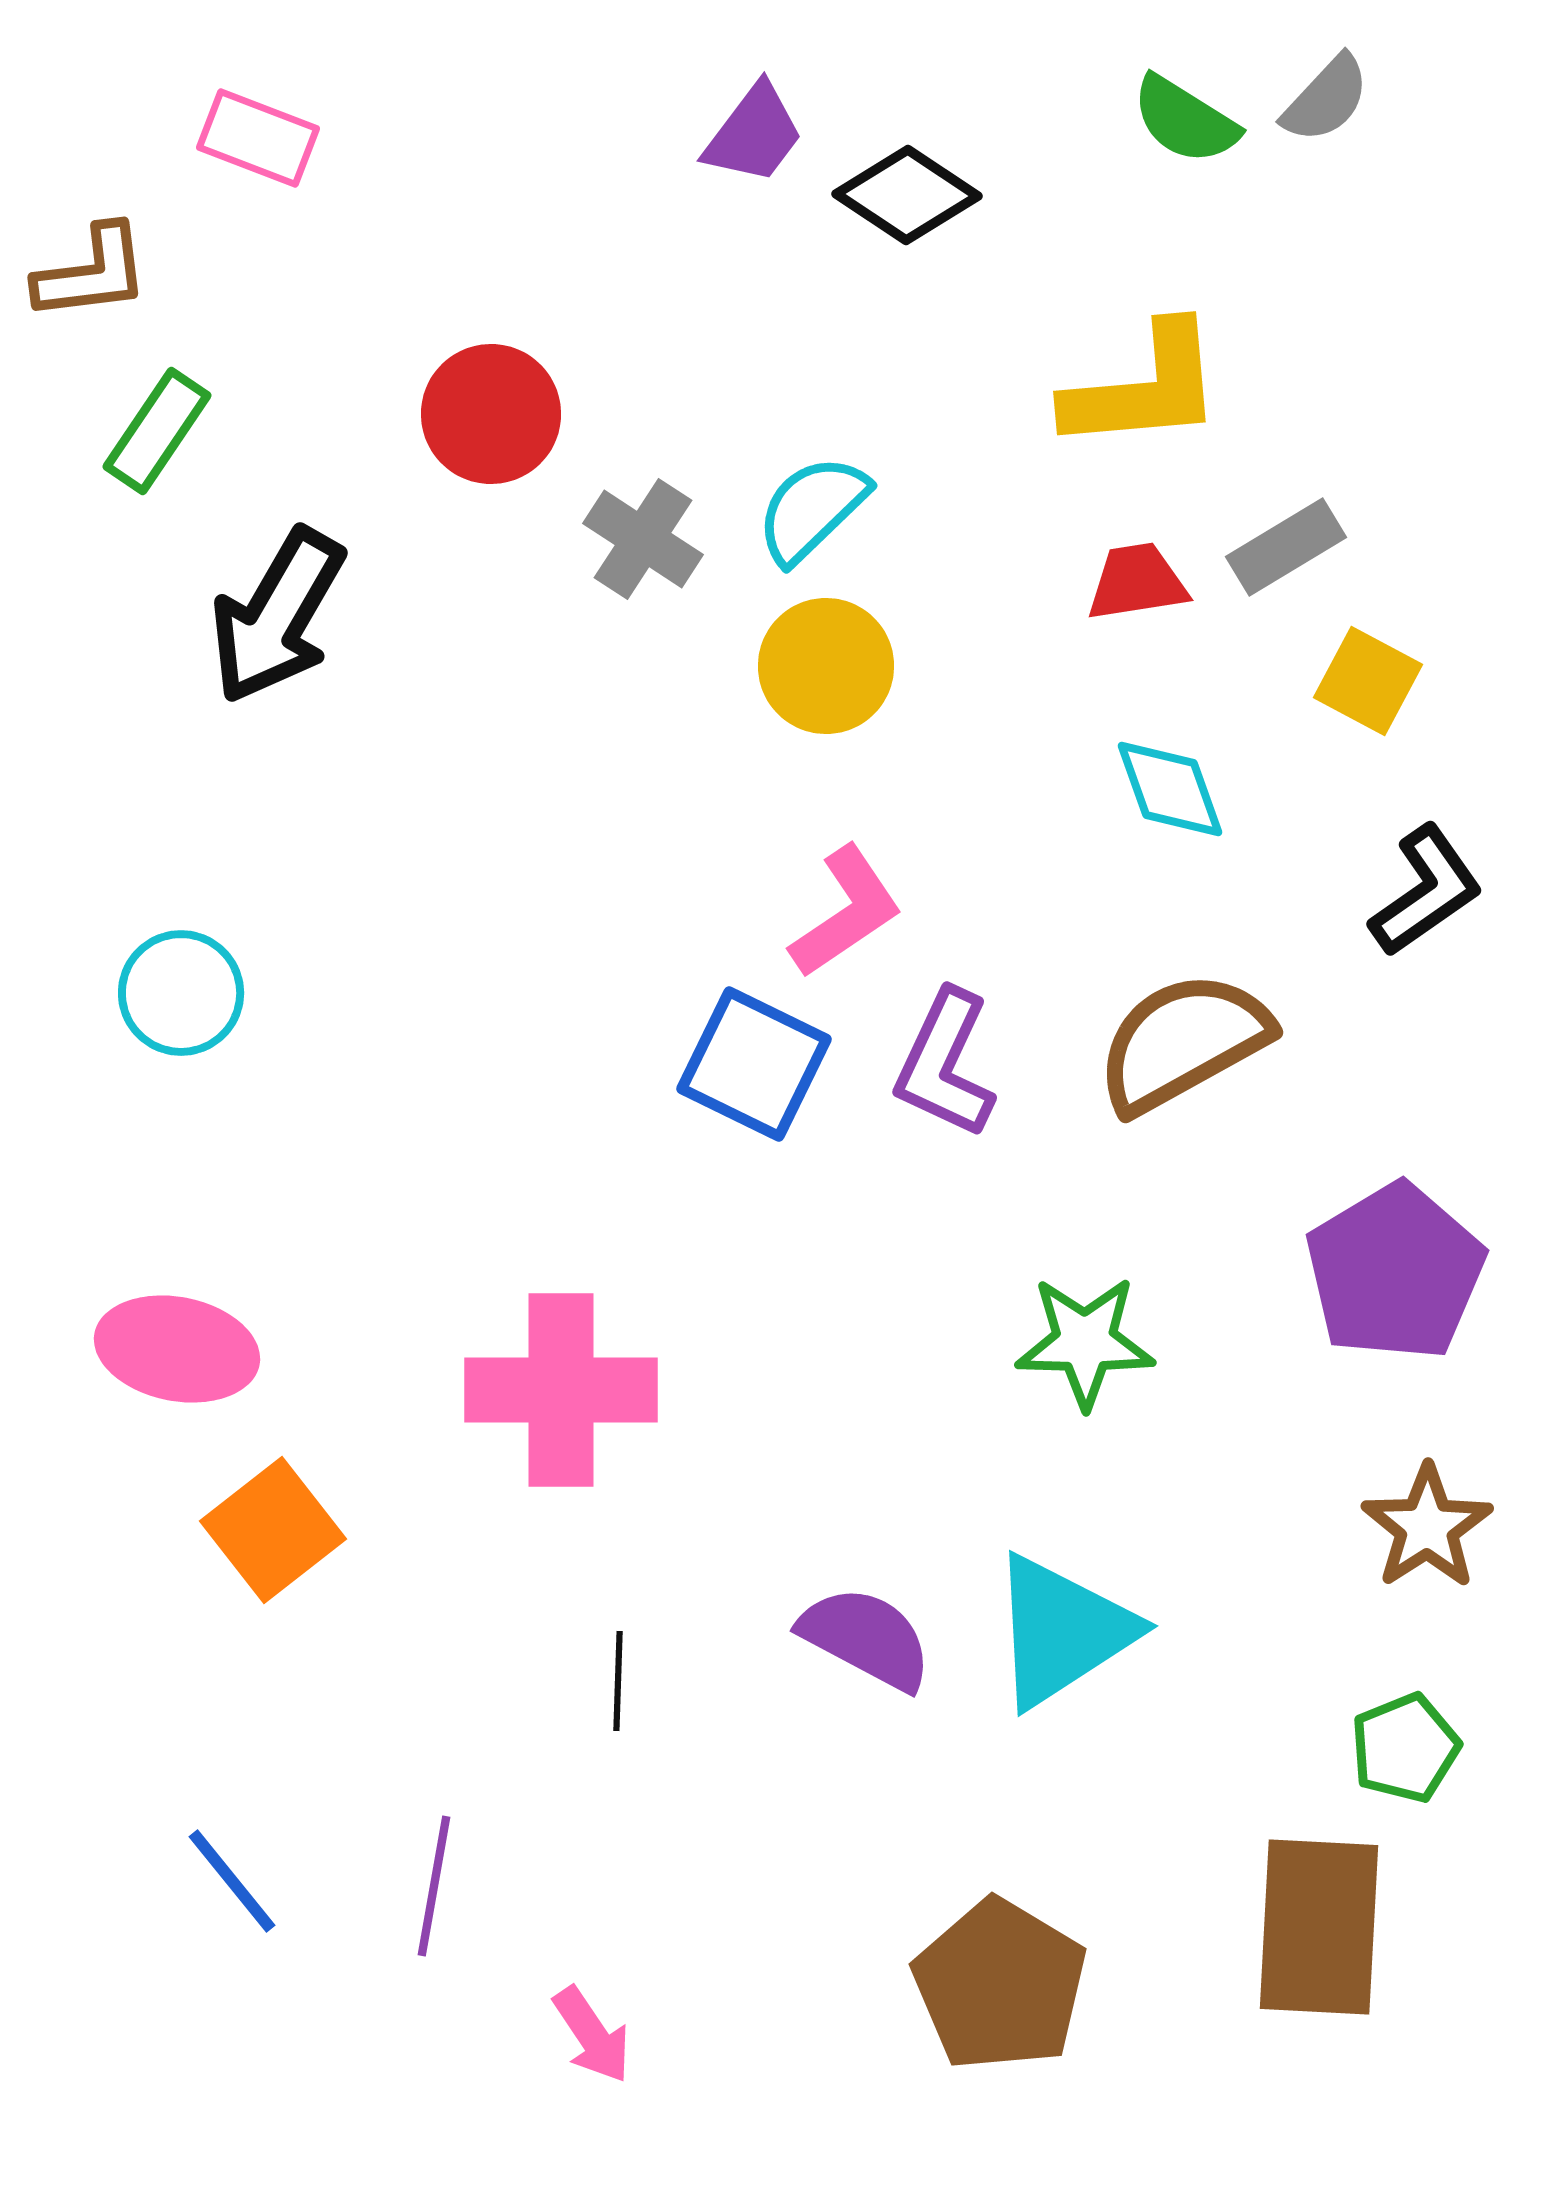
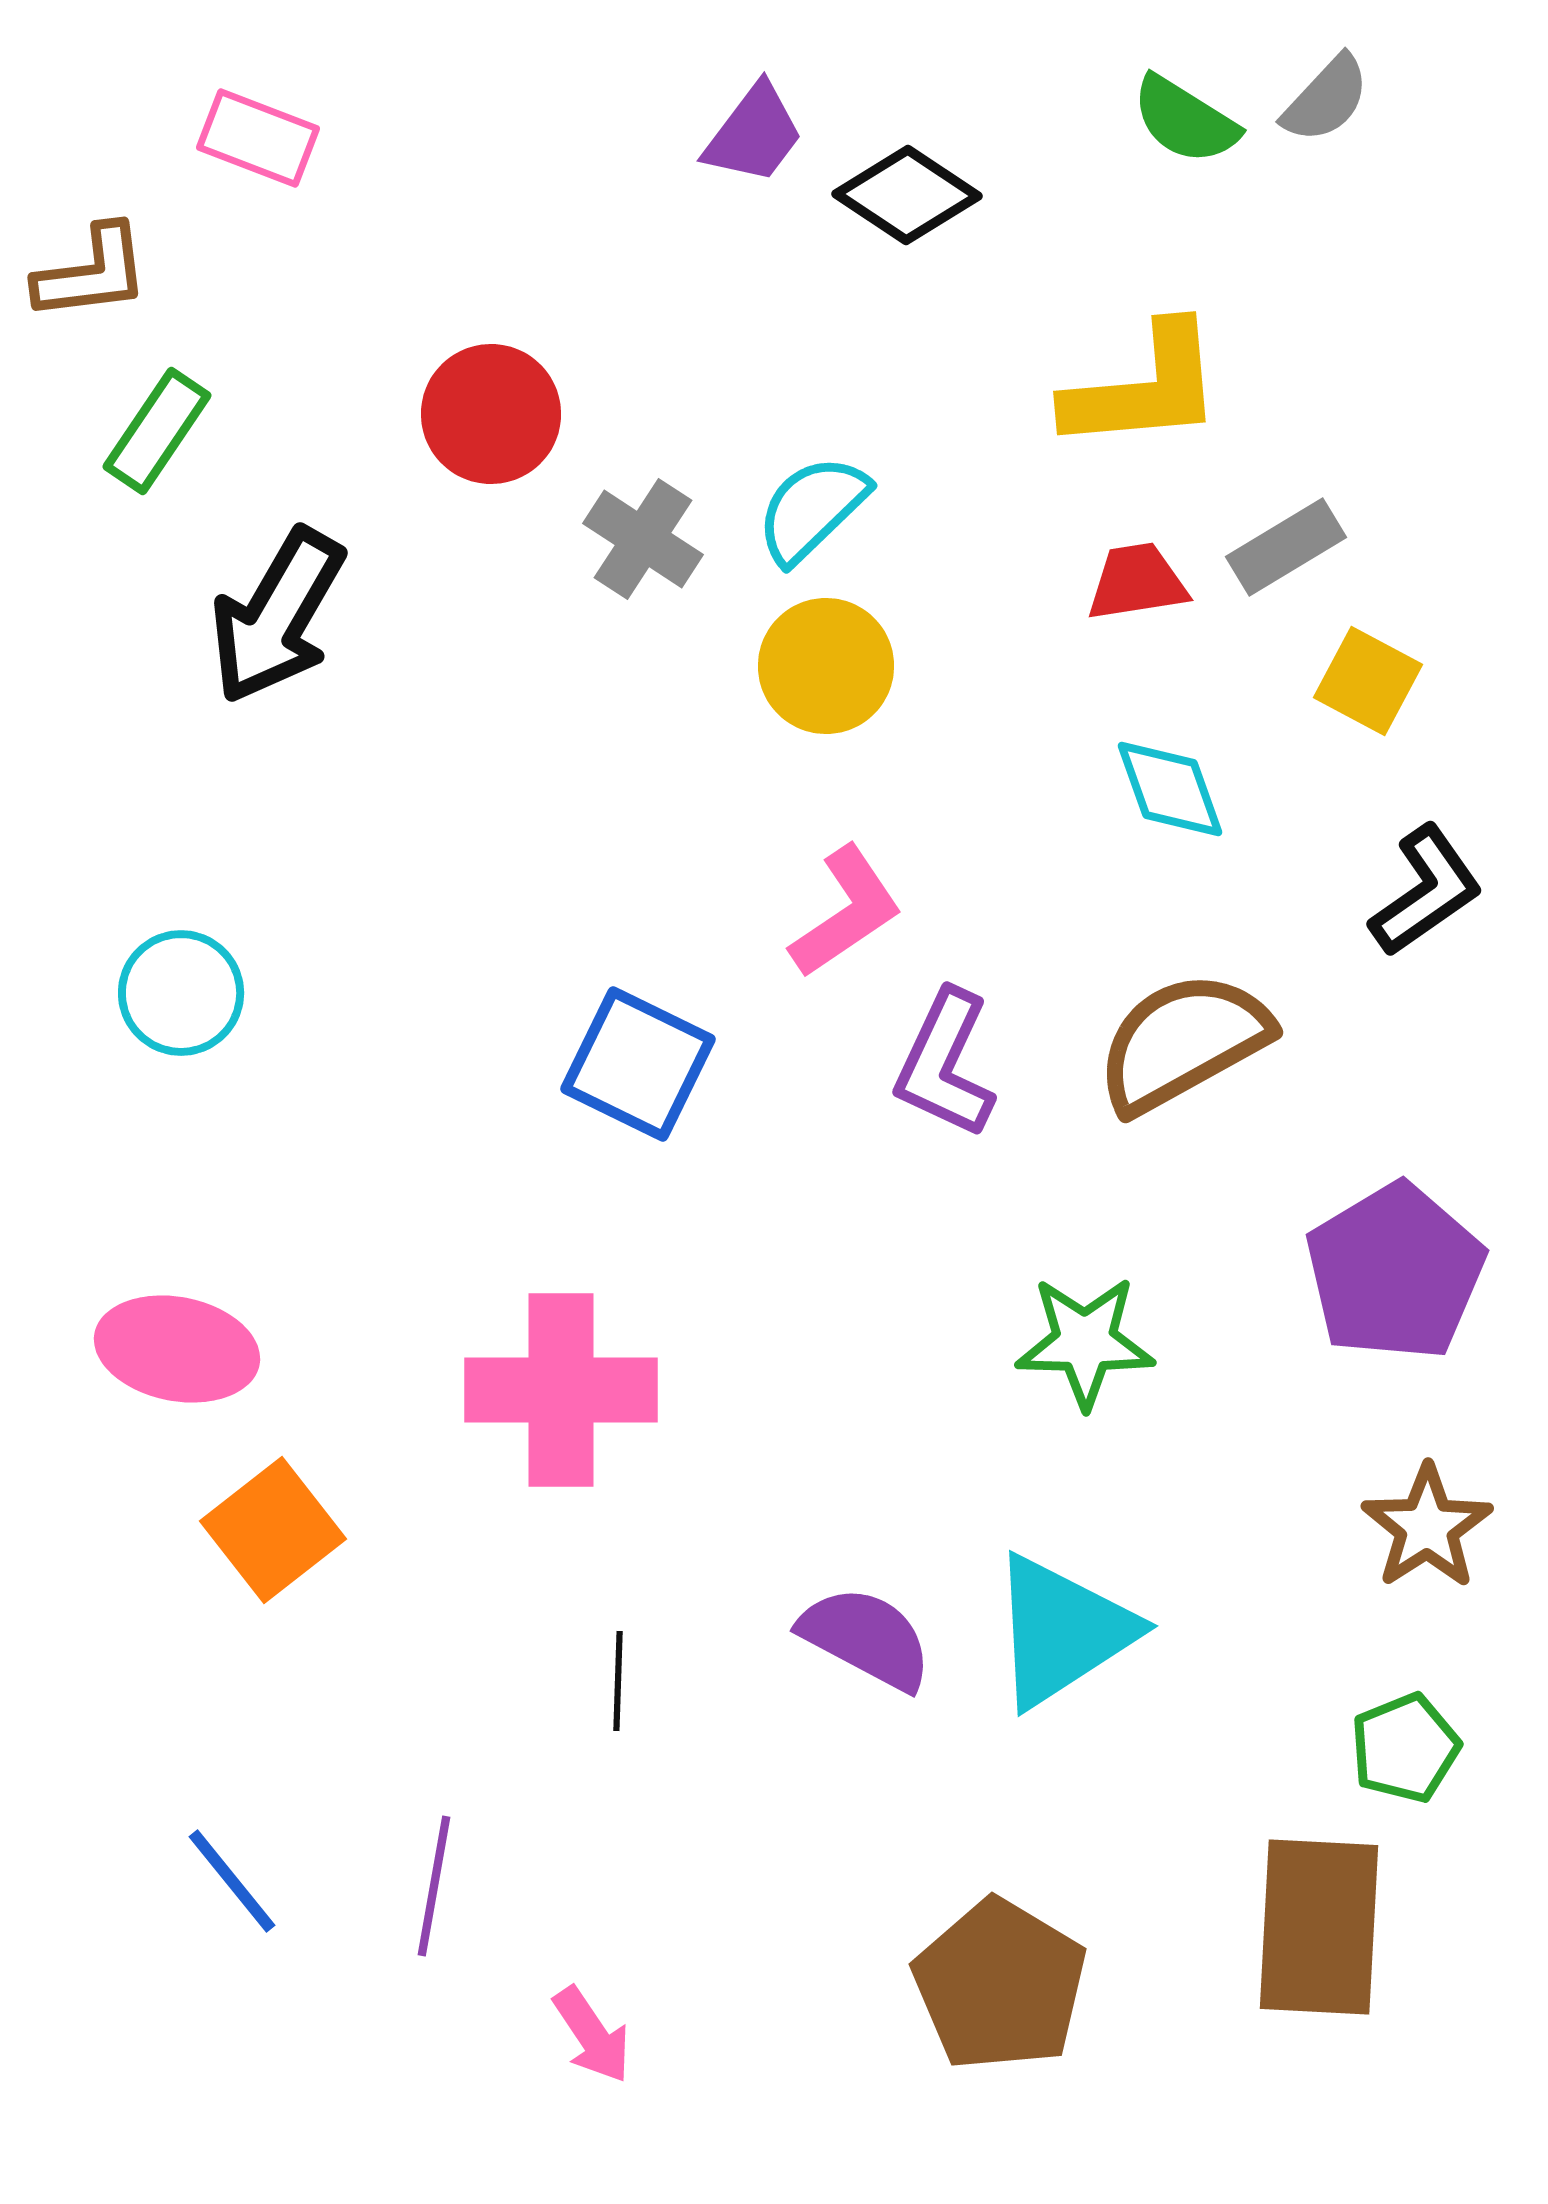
blue square: moved 116 px left
